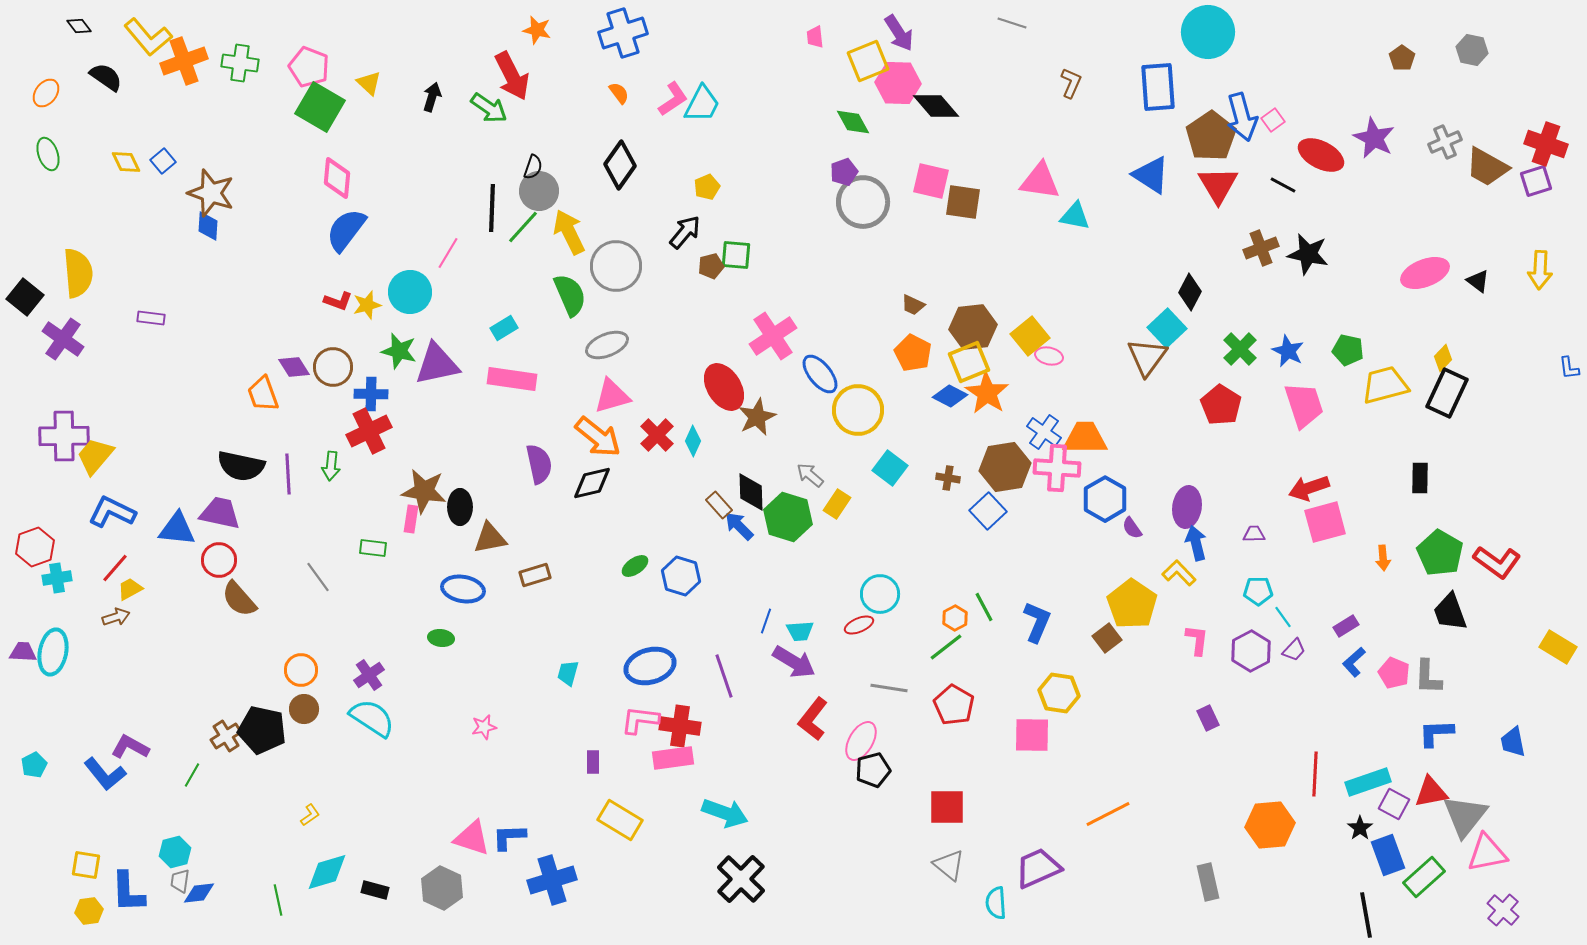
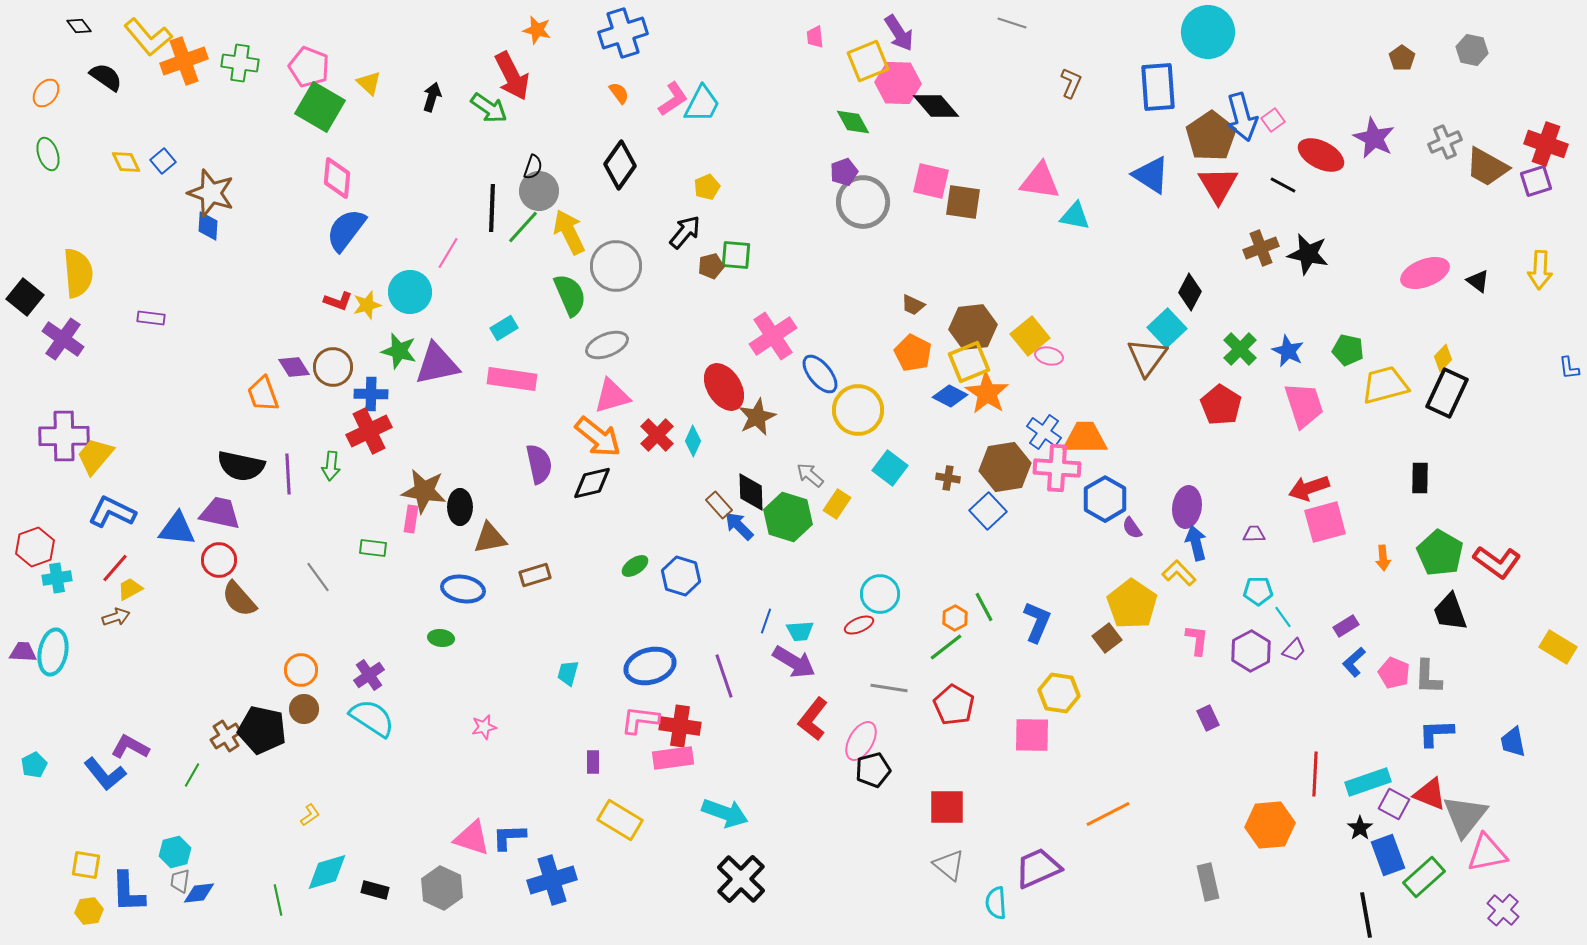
red triangle at (1431, 792): moved 1 px left, 2 px down; rotated 33 degrees clockwise
